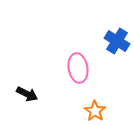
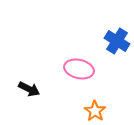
pink ellipse: moved 1 px right, 1 px down; rotated 68 degrees counterclockwise
black arrow: moved 2 px right, 5 px up
